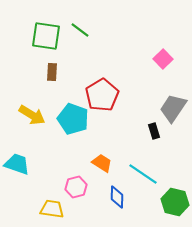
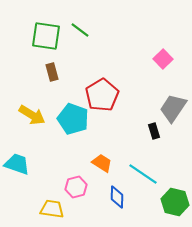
brown rectangle: rotated 18 degrees counterclockwise
